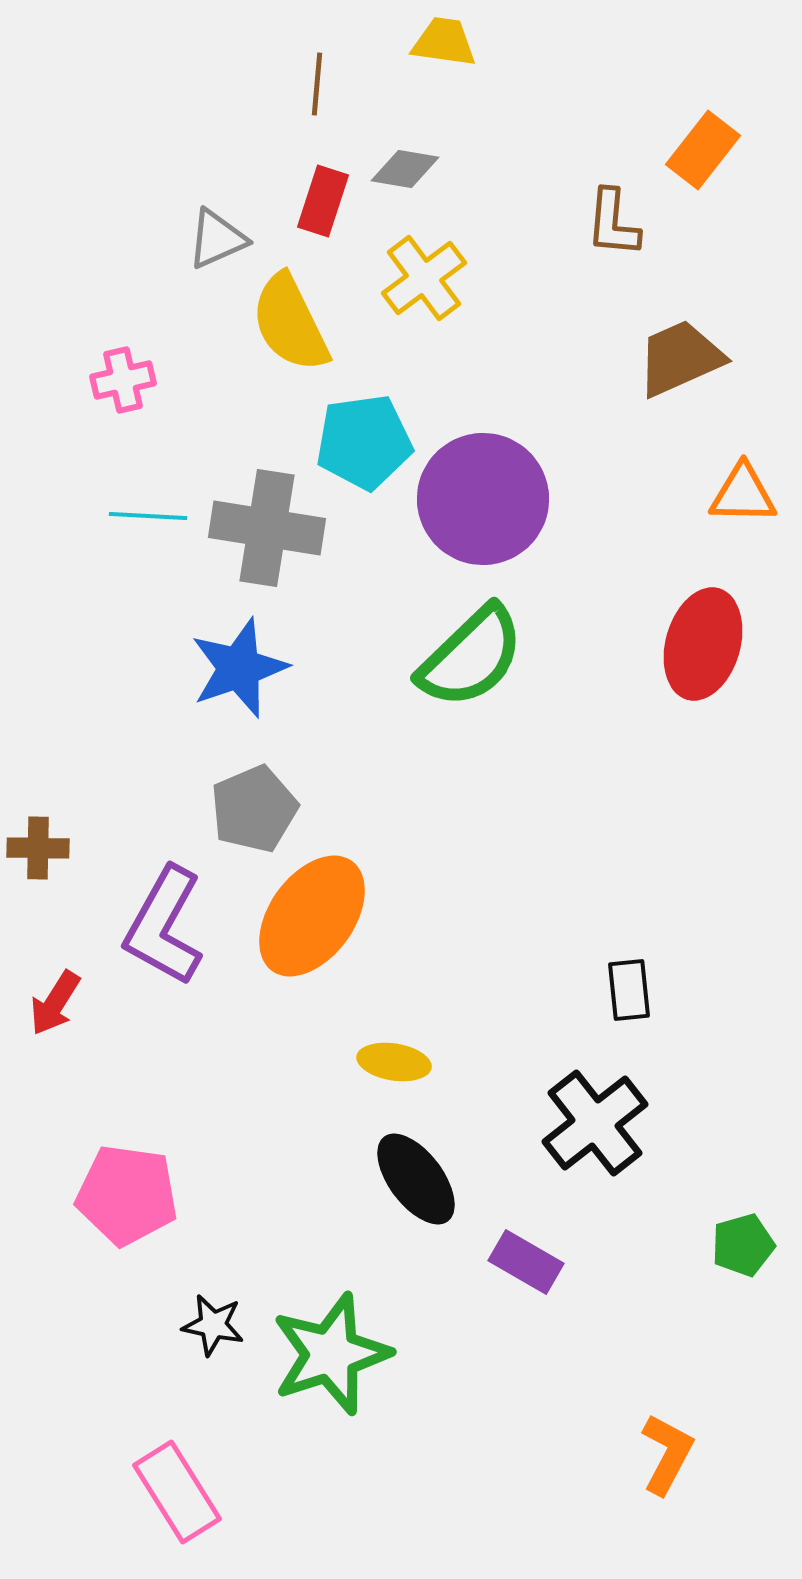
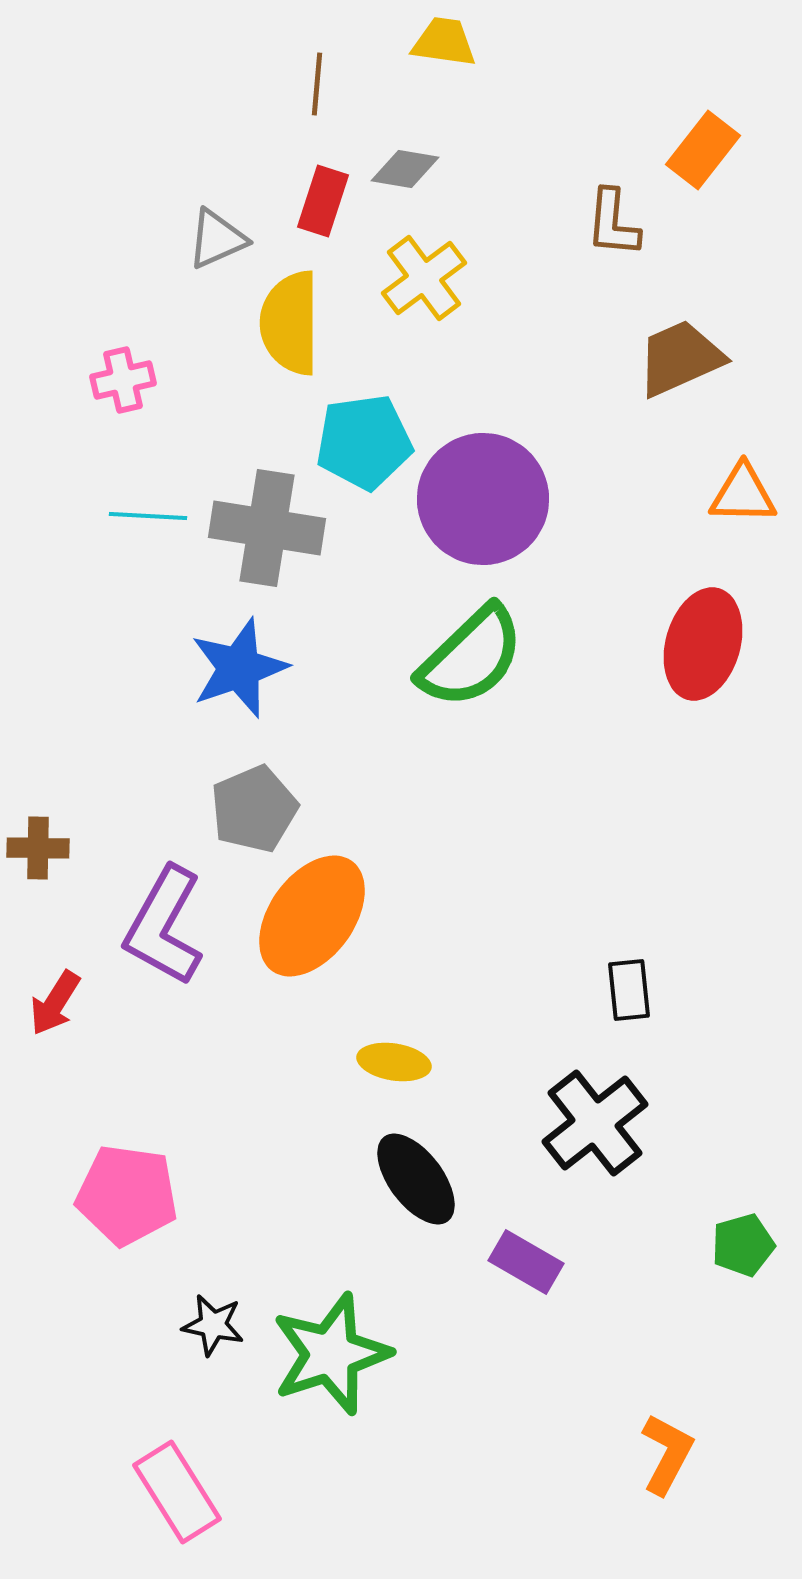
yellow semicircle: rotated 26 degrees clockwise
